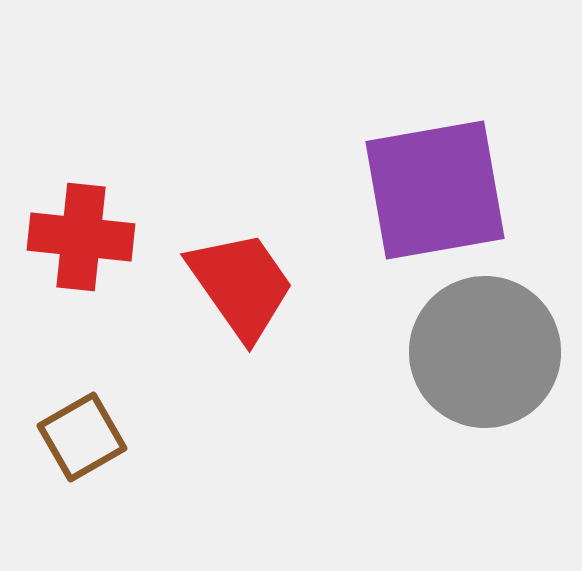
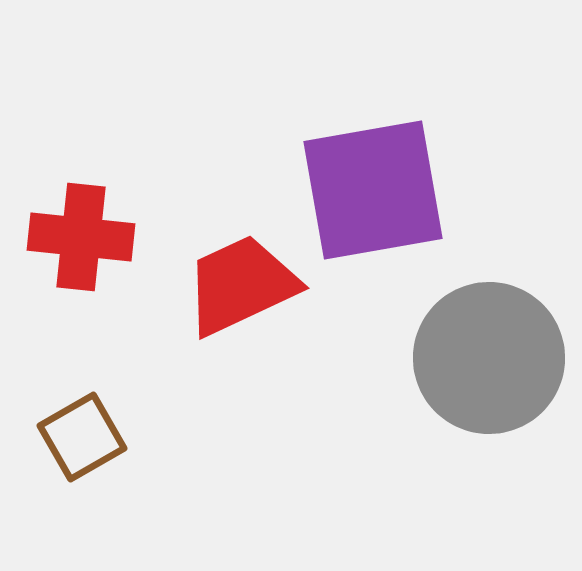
purple square: moved 62 px left
red trapezoid: rotated 80 degrees counterclockwise
gray circle: moved 4 px right, 6 px down
